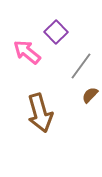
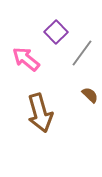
pink arrow: moved 1 px left, 7 px down
gray line: moved 1 px right, 13 px up
brown semicircle: rotated 90 degrees clockwise
